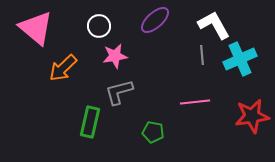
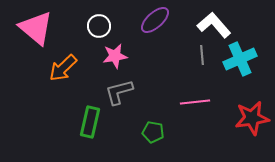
white L-shape: rotated 12 degrees counterclockwise
red star: moved 2 px down
